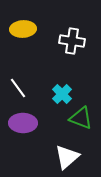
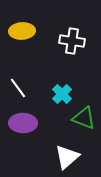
yellow ellipse: moved 1 px left, 2 px down
green triangle: moved 3 px right
